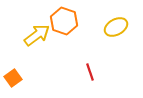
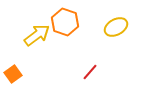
orange hexagon: moved 1 px right, 1 px down
red line: rotated 60 degrees clockwise
orange square: moved 4 px up
